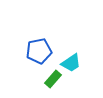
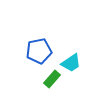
green rectangle: moved 1 px left
